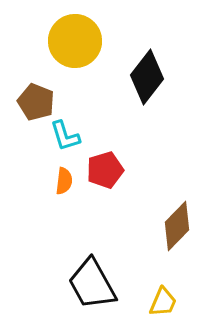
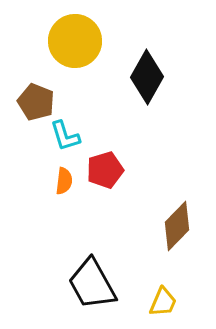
black diamond: rotated 8 degrees counterclockwise
